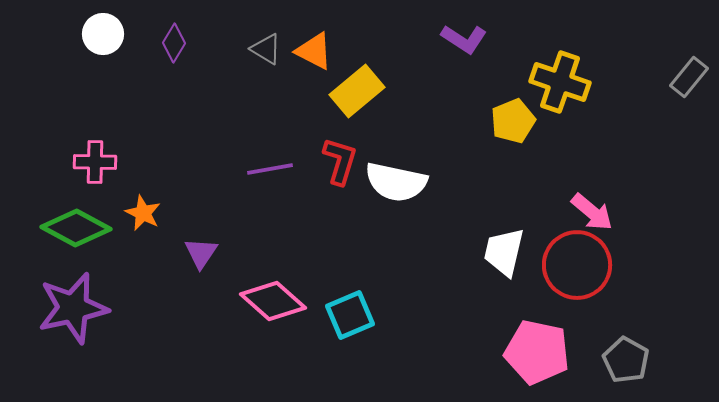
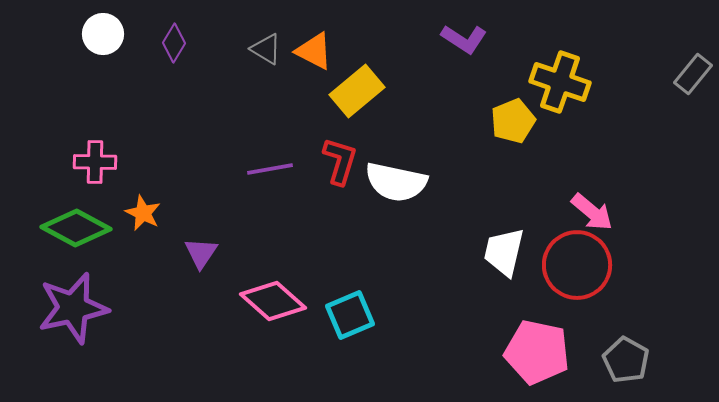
gray rectangle: moved 4 px right, 3 px up
